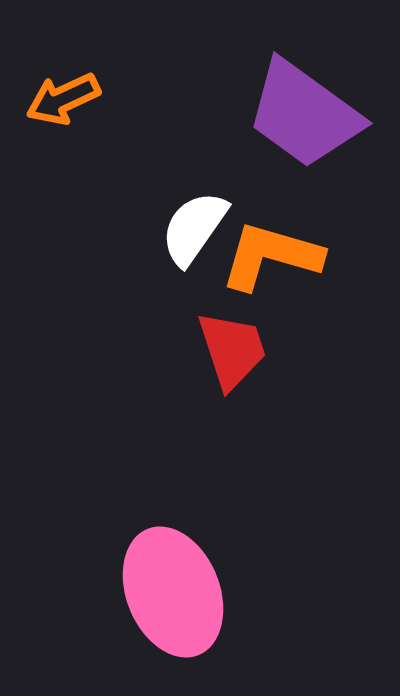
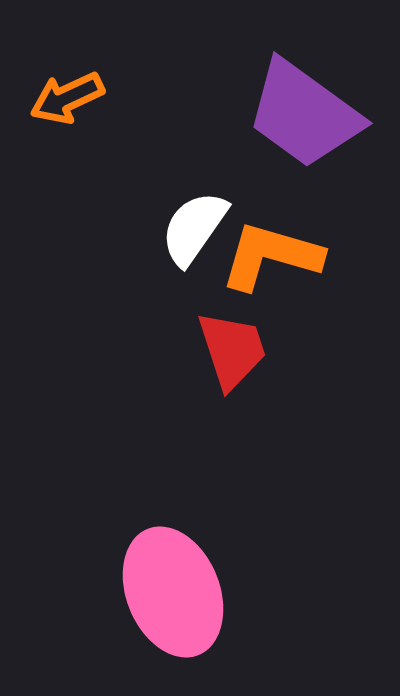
orange arrow: moved 4 px right, 1 px up
